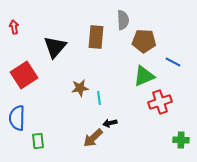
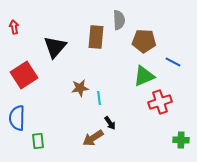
gray semicircle: moved 4 px left
black arrow: rotated 112 degrees counterclockwise
brown arrow: rotated 10 degrees clockwise
